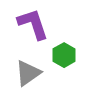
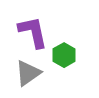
purple L-shape: moved 8 px down; rotated 6 degrees clockwise
